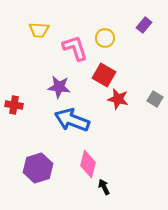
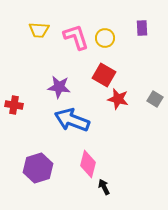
purple rectangle: moved 2 px left, 3 px down; rotated 42 degrees counterclockwise
pink L-shape: moved 1 px right, 11 px up
